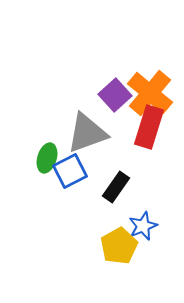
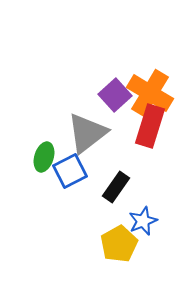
orange cross: rotated 9 degrees counterclockwise
red rectangle: moved 1 px right, 1 px up
gray triangle: rotated 18 degrees counterclockwise
green ellipse: moved 3 px left, 1 px up
blue star: moved 5 px up
yellow pentagon: moved 2 px up
